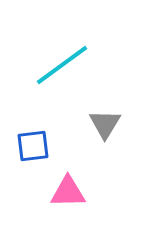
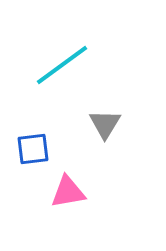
blue square: moved 3 px down
pink triangle: rotated 9 degrees counterclockwise
